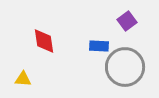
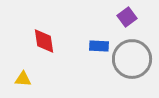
purple square: moved 4 px up
gray circle: moved 7 px right, 8 px up
